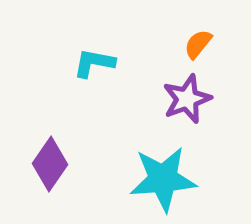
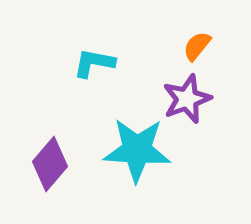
orange semicircle: moved 1 px left, 2 px down
purple diamond: rotated 6 degrees clockwise
cyan star: moved 26 px left, 29 px up; rotated 8 degrees clockwise
